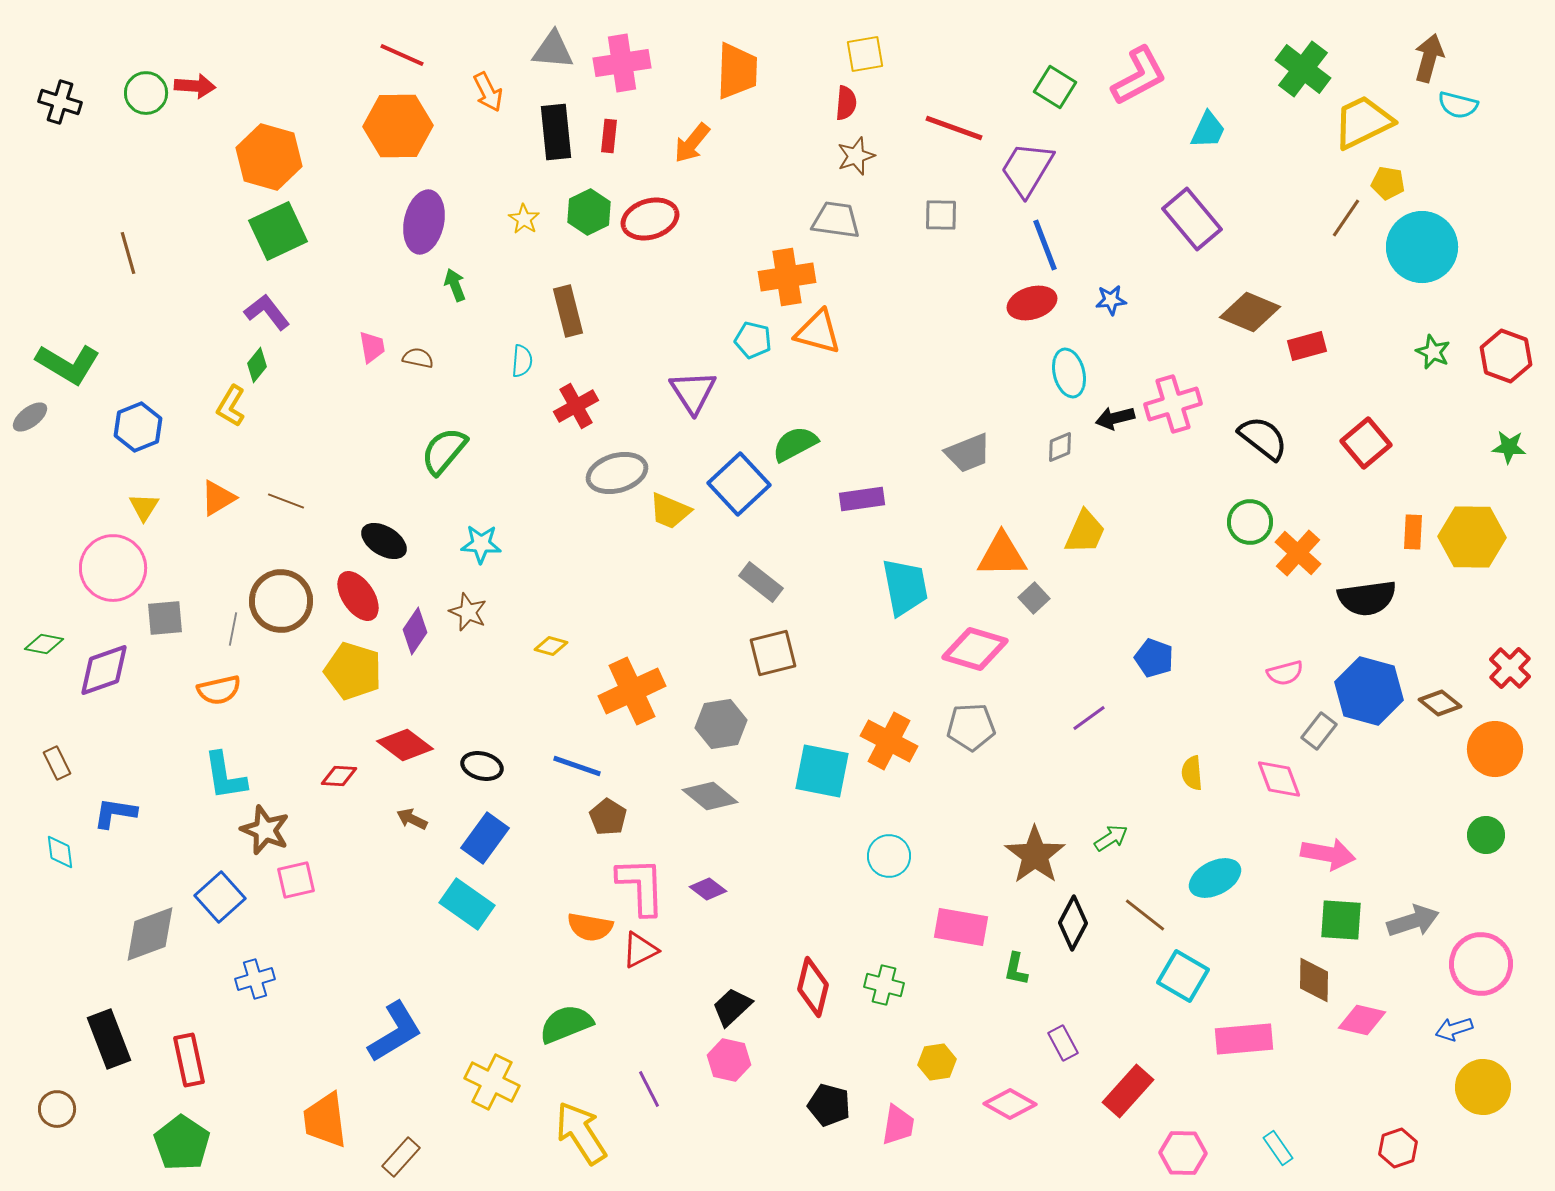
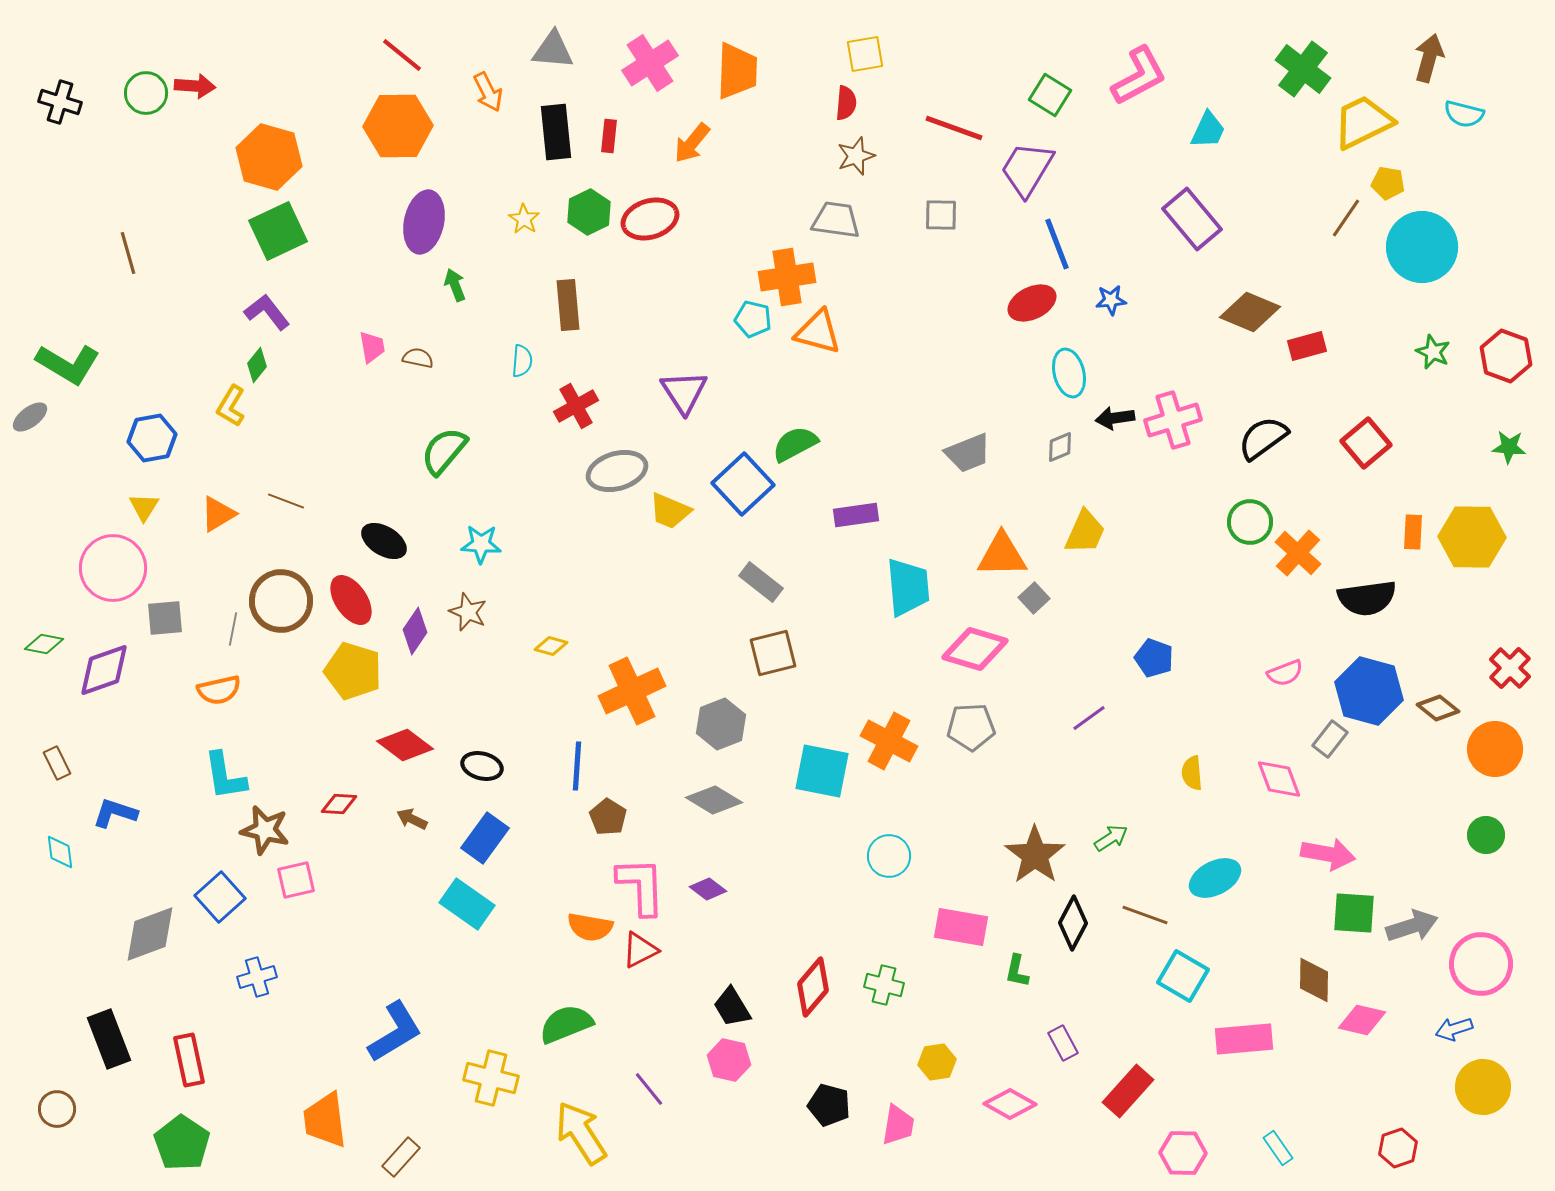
red line at (402, 55): rotated 15 degrees clockwise
pink cross at (622, 63): moved 28 px right; rotated 24 degrees counterclockwise
green square at (1055, 87): moved 5 px left, 8 px down
cyan semicircle at (1458, 105): moved 6 px right, 9 px down
blue line at (1045, 245): moved 12 px right, 1 px up
red ellipse at (1032, 303): rotated 9 degrees counterclockwise
brown rectangle at (568, 311): moved 6 px up; rotated 9 degrees clockwise
cyan pentagon at (753, 340): moved 21 px up
purple triangle at (693, 392): moved 9 px left
pink cross at (1173, 404): moved 16 px down
black arrow at (1115, 418): rotated 6 degrees clockwise
blue hexagon at (138, 427): moved 14 px right, 11 px down; rotated 12 degrees clockwise
black semicircle at (1263, 438): rotated 74 degrees counterclockwise
gray ellipse at (617, 473): moved 2 px up
blue square at (739, 484): moved 4 px right
orange triangle at (218, 498): moved 16 px down
purple rectangle at (862, 499): moved 6 px left, 16 px down
cyan trapezoid at (905, 587): moved 3 px right; rotated 6 degrees clockwise
red ellipse at (358, 596): moved 7 px left, 4 px down
pink semicircle at (1285, 673): rotated 6 degrees counterclockwise
brown diamond at (1440, 703): moved 2 px left, 5 px down
gray hexagon at (721, 724): rotated 12 degrees counterclockwise
gray rectangle at (1319, 731): moved 11 px right, 8 px down
blue line at (577, 766): rotated 75 degrees clockwise
red diamond at (339, 776): moved 28 px down
gray diamond at (710, 796): moved 4 px right, 4 px down; rotated 8 degrees counterclockwise
blue L-shape at (115, 813): rotated 9 degrees clockwise
brown star at (265, 830): rotated 9 degrees counterclockwise
brown line at (1145, 915): rotated 18 degrees counterclockwise
green square at (1341, 920): moved 13 px right, 7 px up
gray arrow at (1413, 921): moved 1 px left, 5 px down
green L-shape at (1016, 969): moved 1 px right, 2 px down
blue cross at (255, 979): moved 2 px right, 2 px up
red diamond at (813, 987): rotated 26 degrees clockwise
black trapezoid at (732, 1007): rotated 78 degrees counterclockwise
yellow cross at (492, 1082): moved 1 px left, 4 px up; rotated 12 degrees counterclockwise
purple line at (649, 1089): rotated 12 degrees counterclockwise
